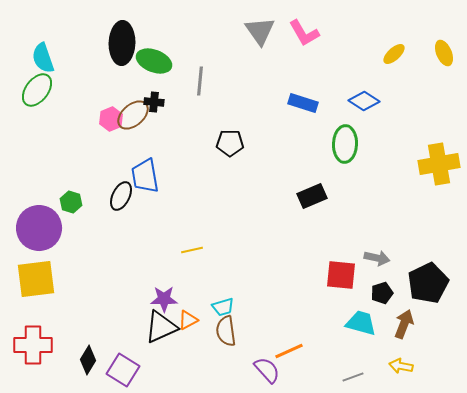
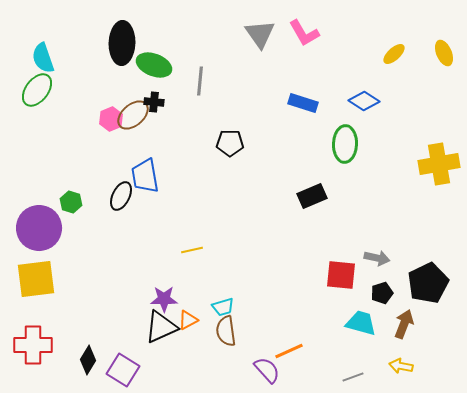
gray triangle at (260, 31): moved 3 px down
green ellipse at (154, 61): moved 4 px down
